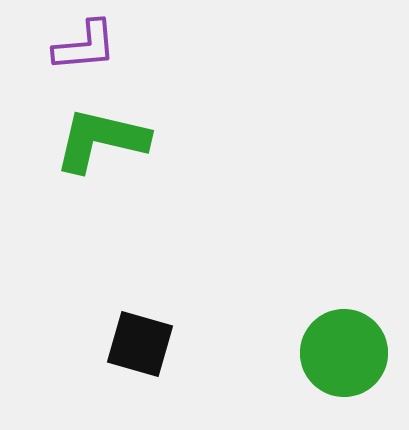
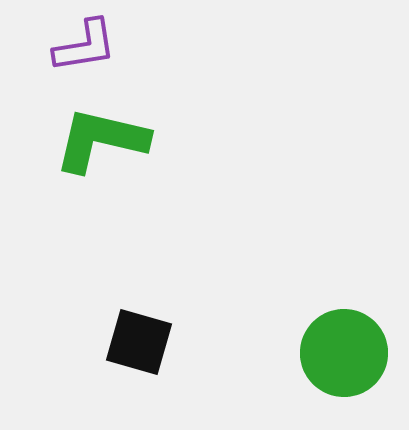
purple L-shape: rotated 4 degrees counterclockwise
black square: moved 1 px left, 2 px up
